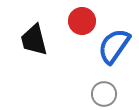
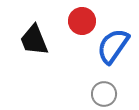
black trapezoid: rotated 8 degrees counterclockwise
blue semicircle: moved 1 px left
